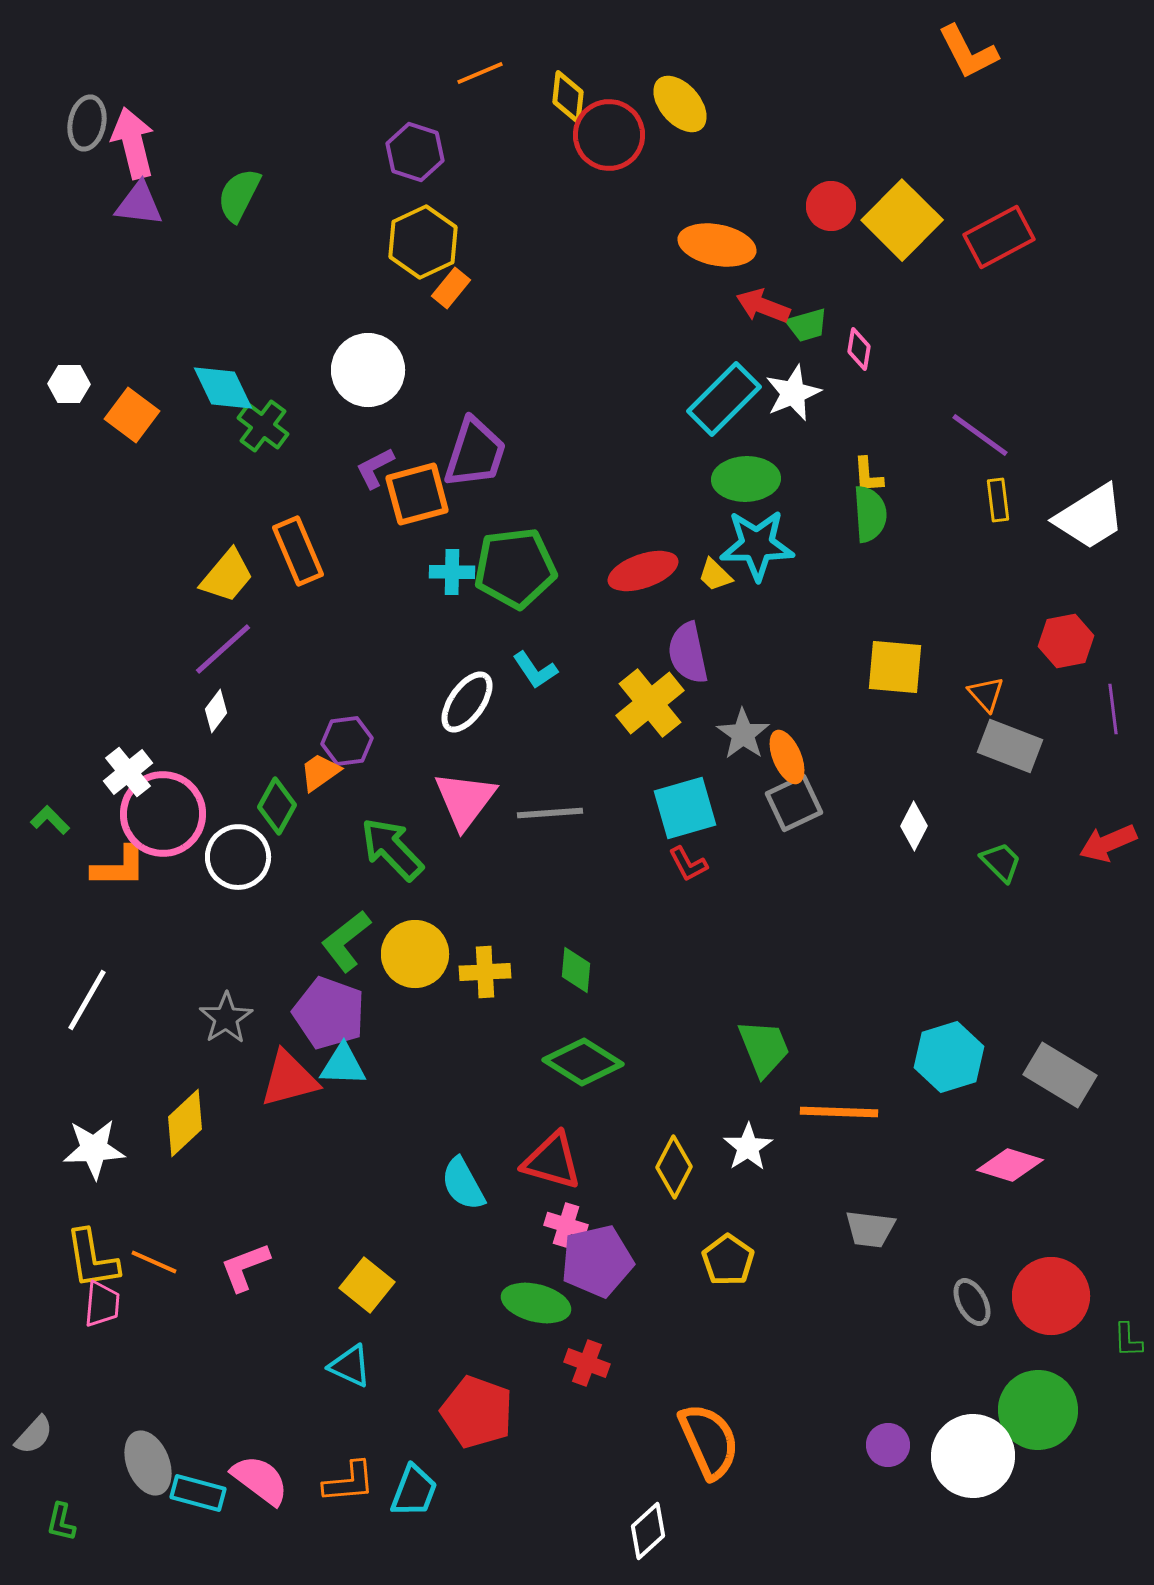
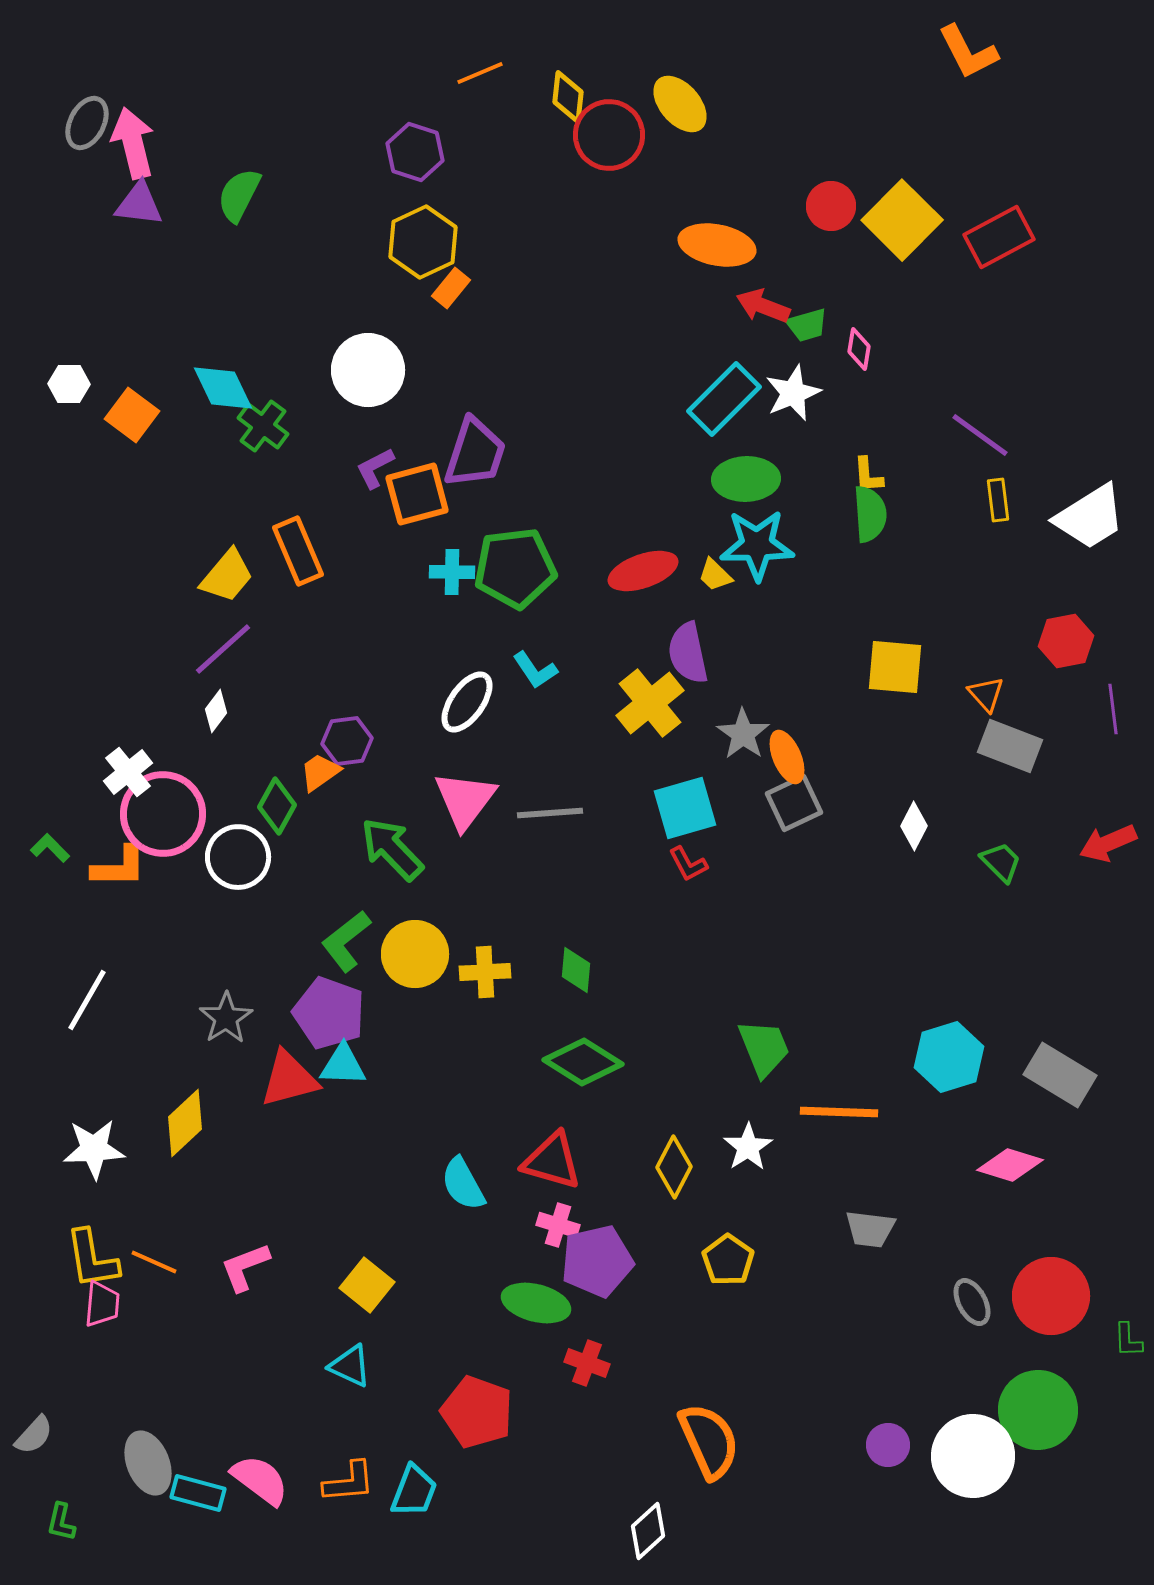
gray ellipse at (87, 123): rotated 16 degrees clockwise
green L-shape at (50, 820): moved 28 px down
pink cross at (566, 1225): moved 8 px left
